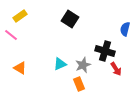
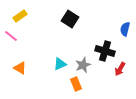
pink line: moved 1 px down
red arrow: moved 4 px right; rotated 64 degrees clockwise
orange rectangle: moved 3 px left
